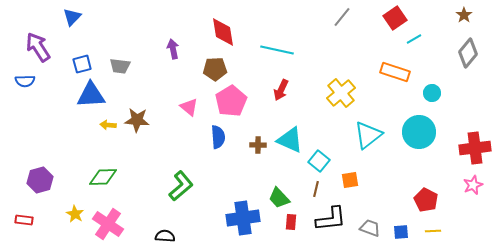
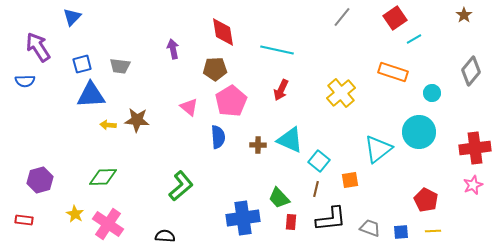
gray diamond at (468, 53): moved 3 px right, 18 px down
orange rectangle at (395, 72): moved 2 px left
cyan triangle at (368, 135): moved 10 px right, 14 px down
